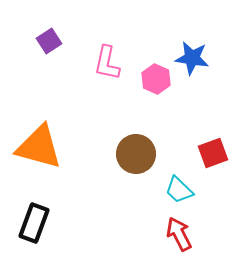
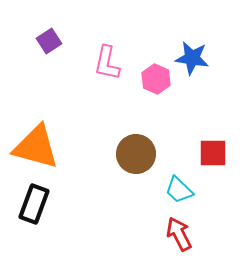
orange triangle: moved 3 px left
red square: rotated 20 degrees clockwise
black rectangle: moved 19 px up
